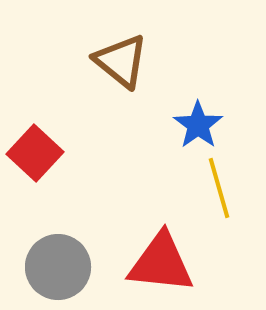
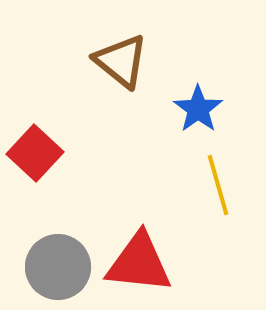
blue star: moved 16 px up
yellow line: moved 1 px left, 3 px up
red triangle: moved 22 px left
